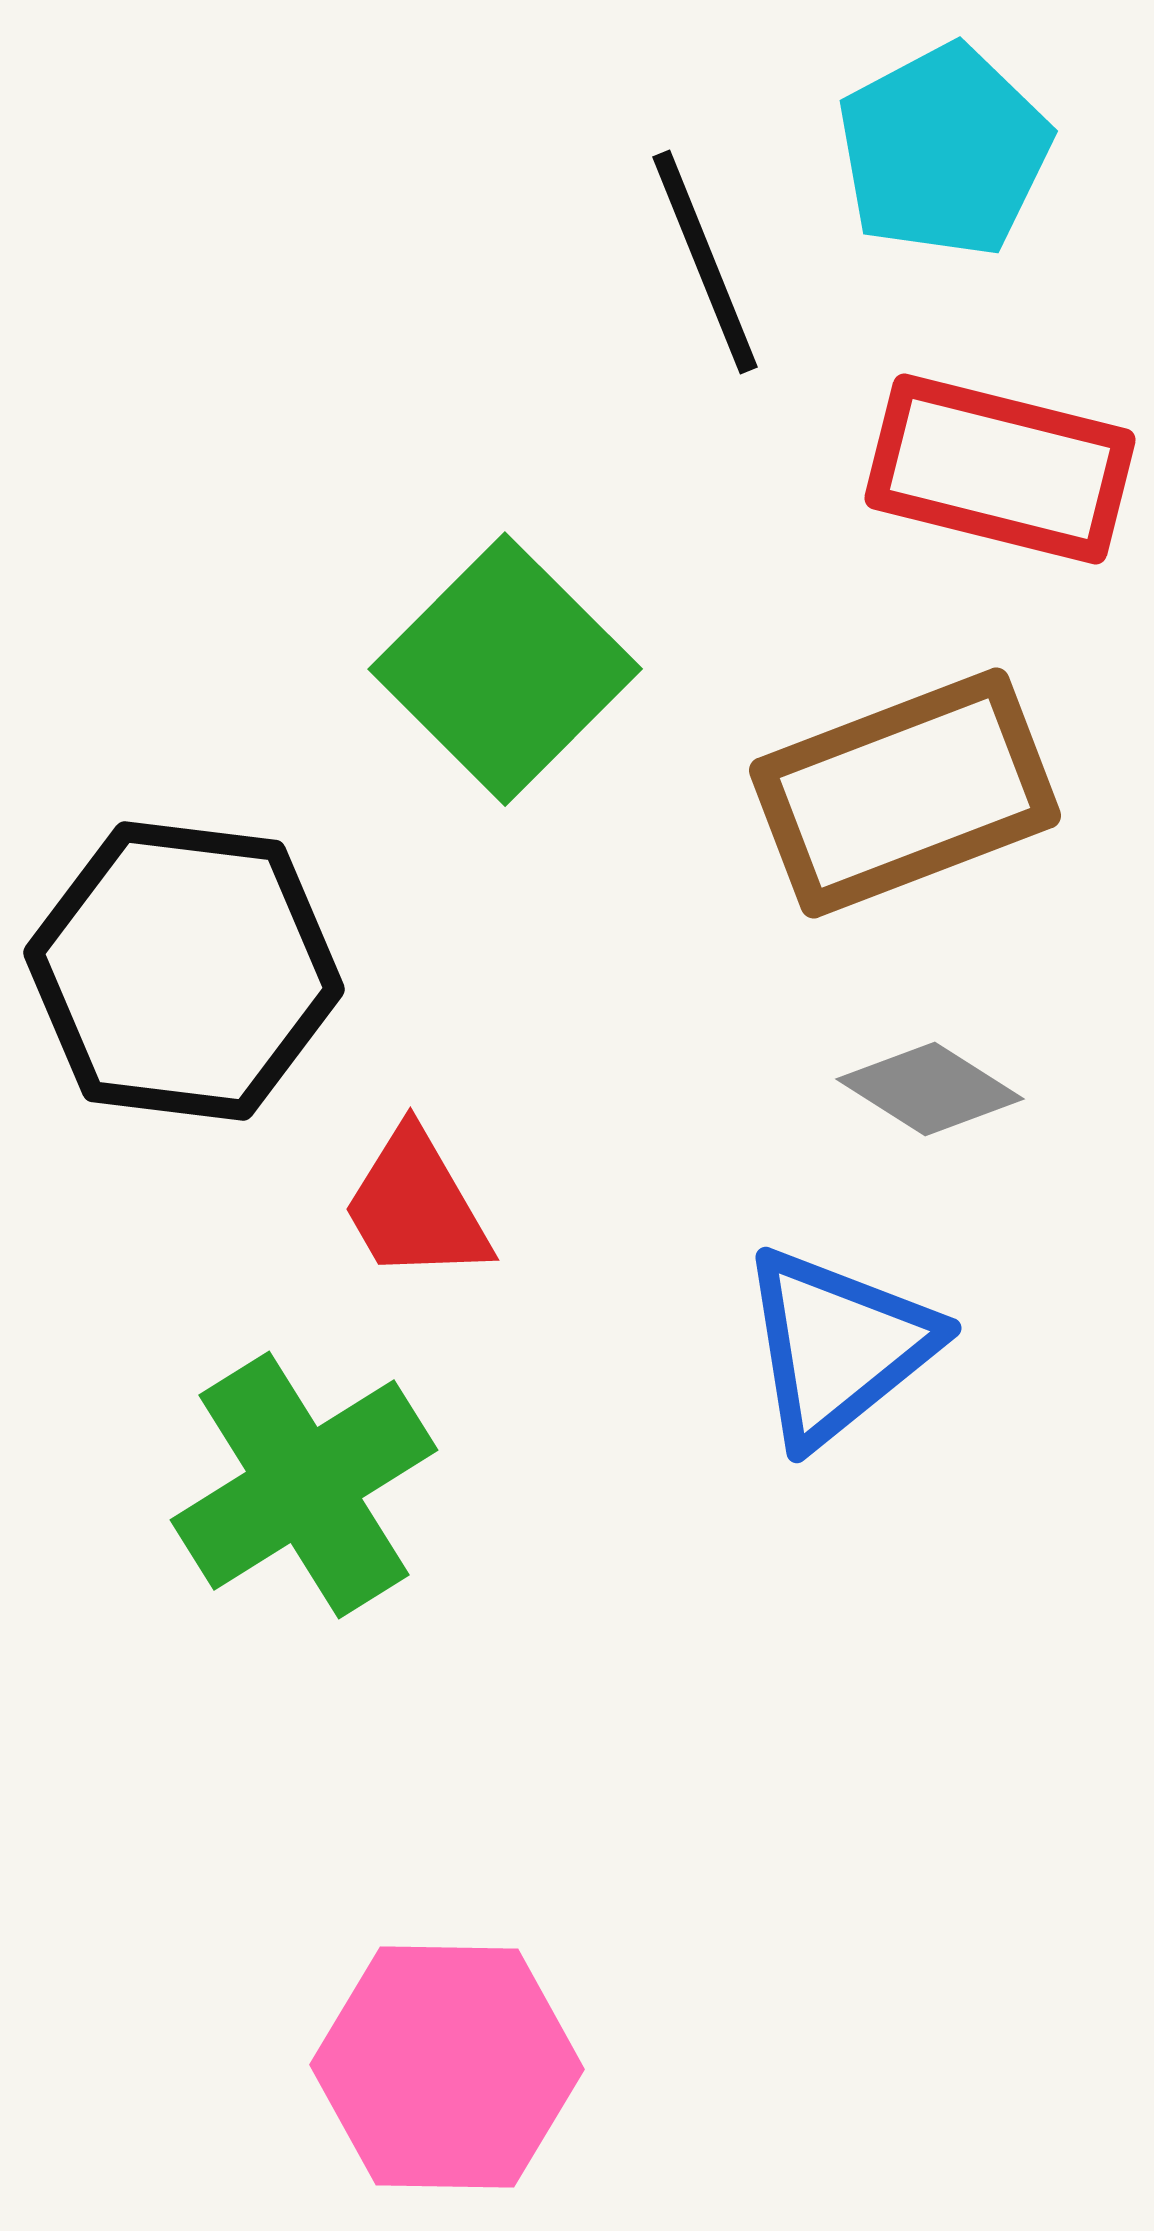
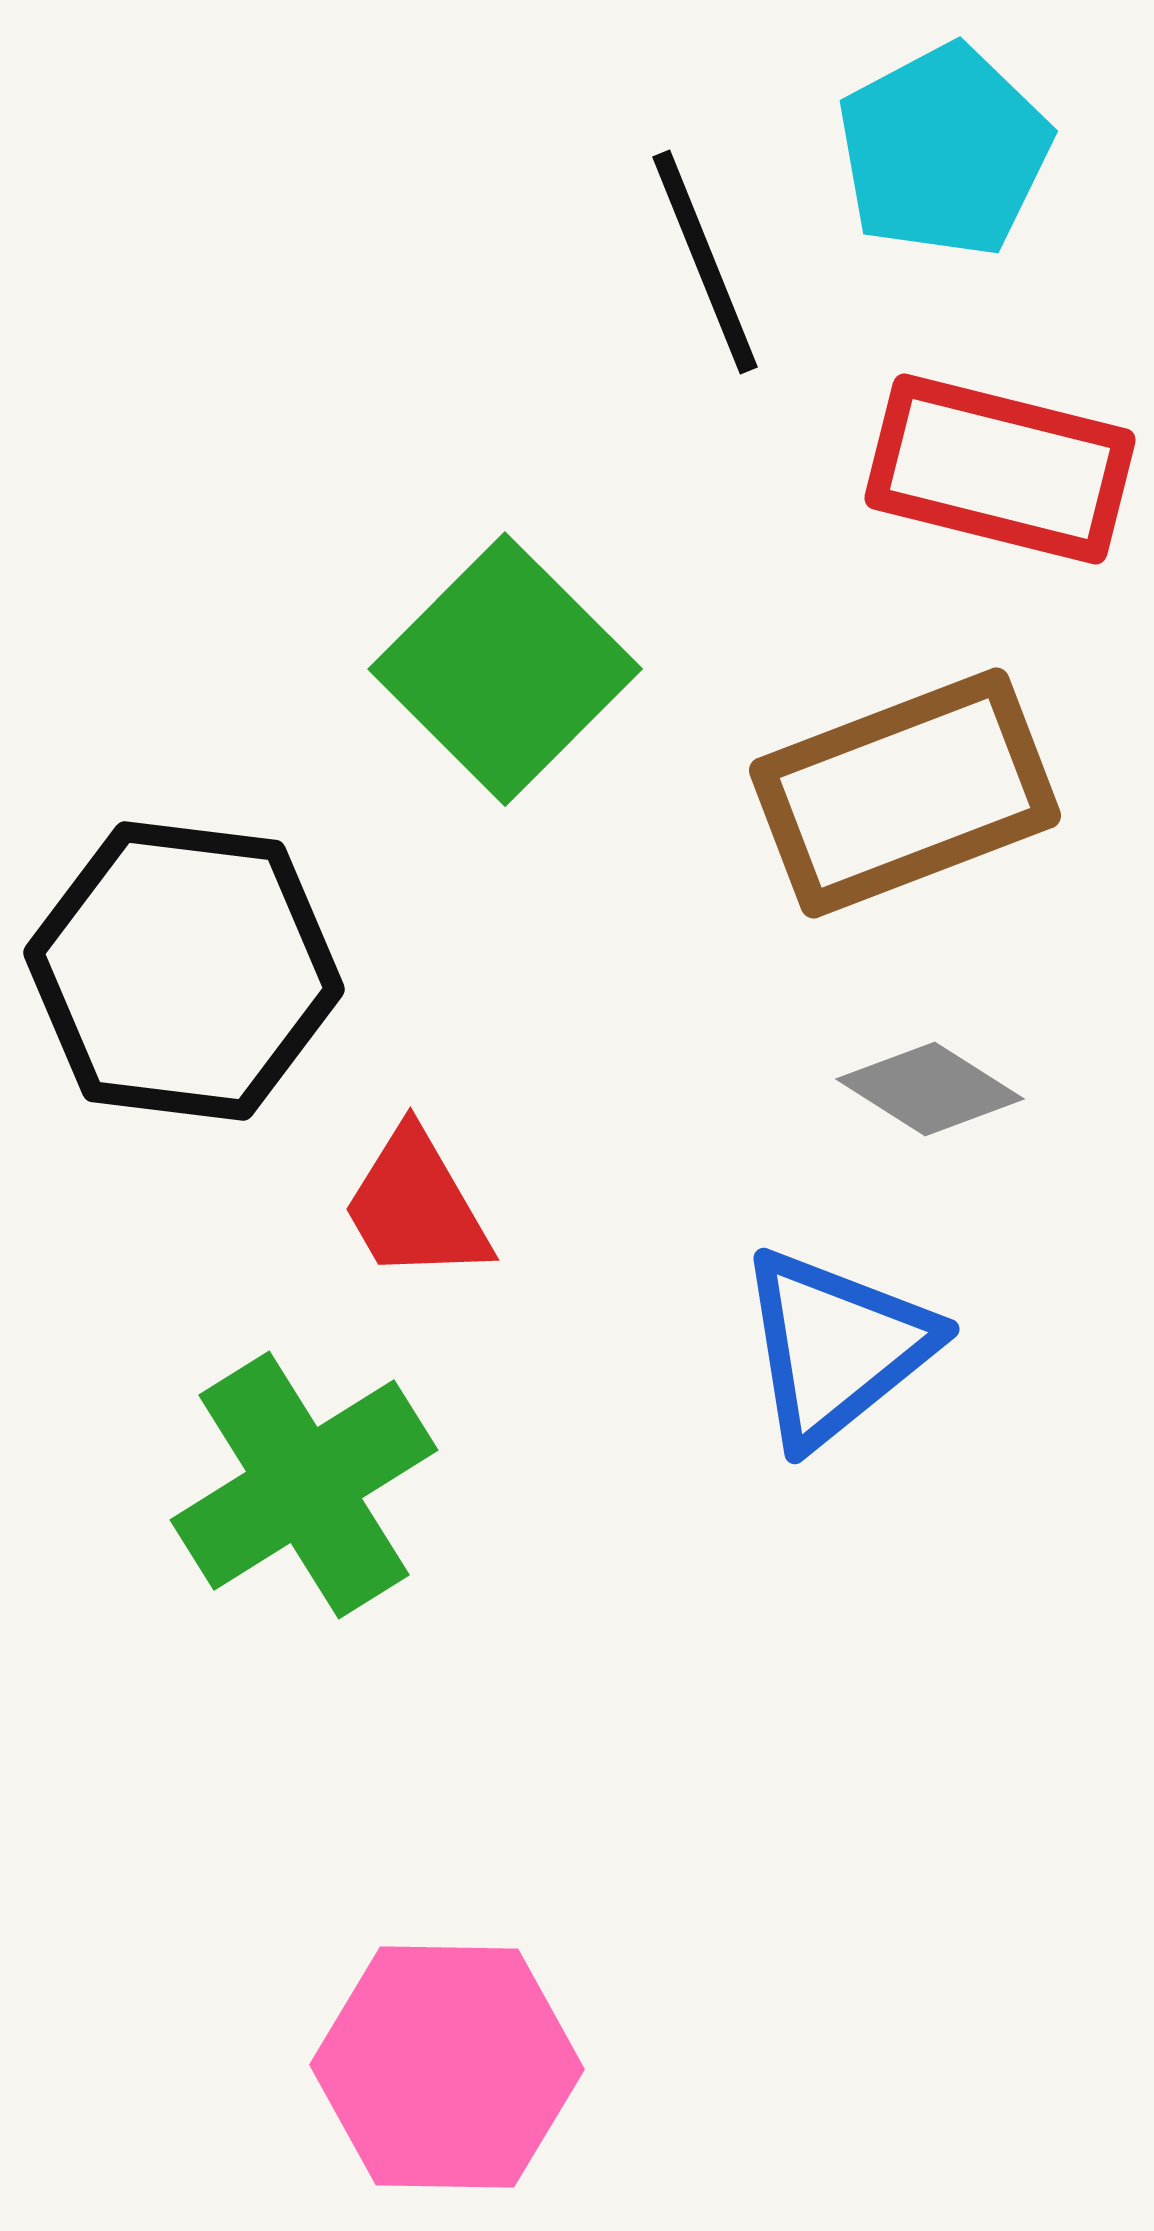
blue triangle: moved 2 px left, 1 px down
